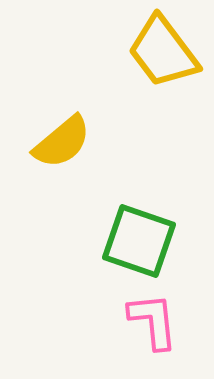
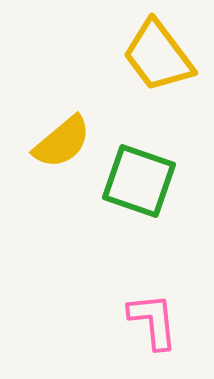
yellow trapezoid: moved 5 px left, 4 px down
green square: moved 60 px up
